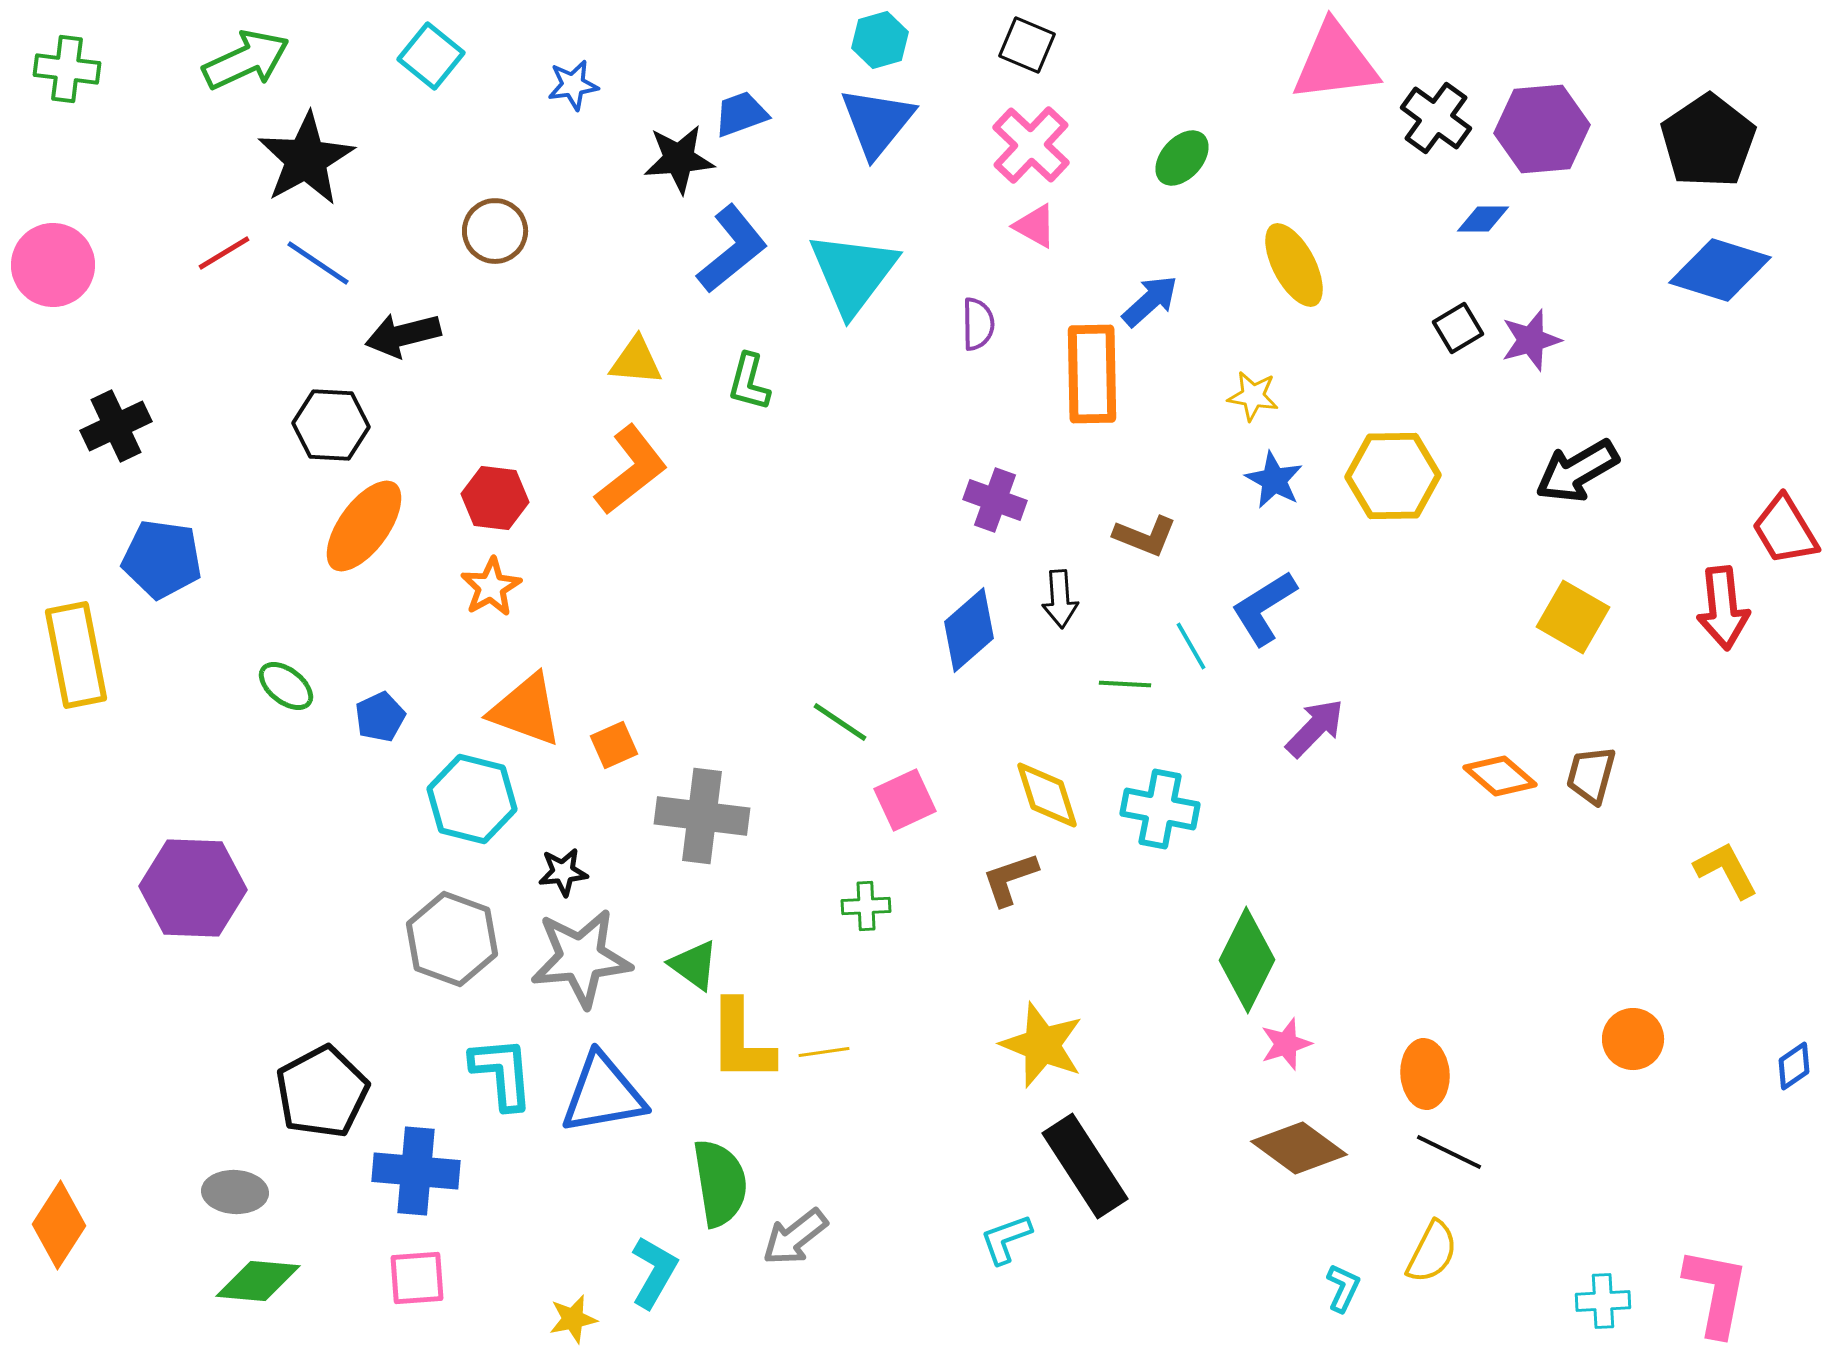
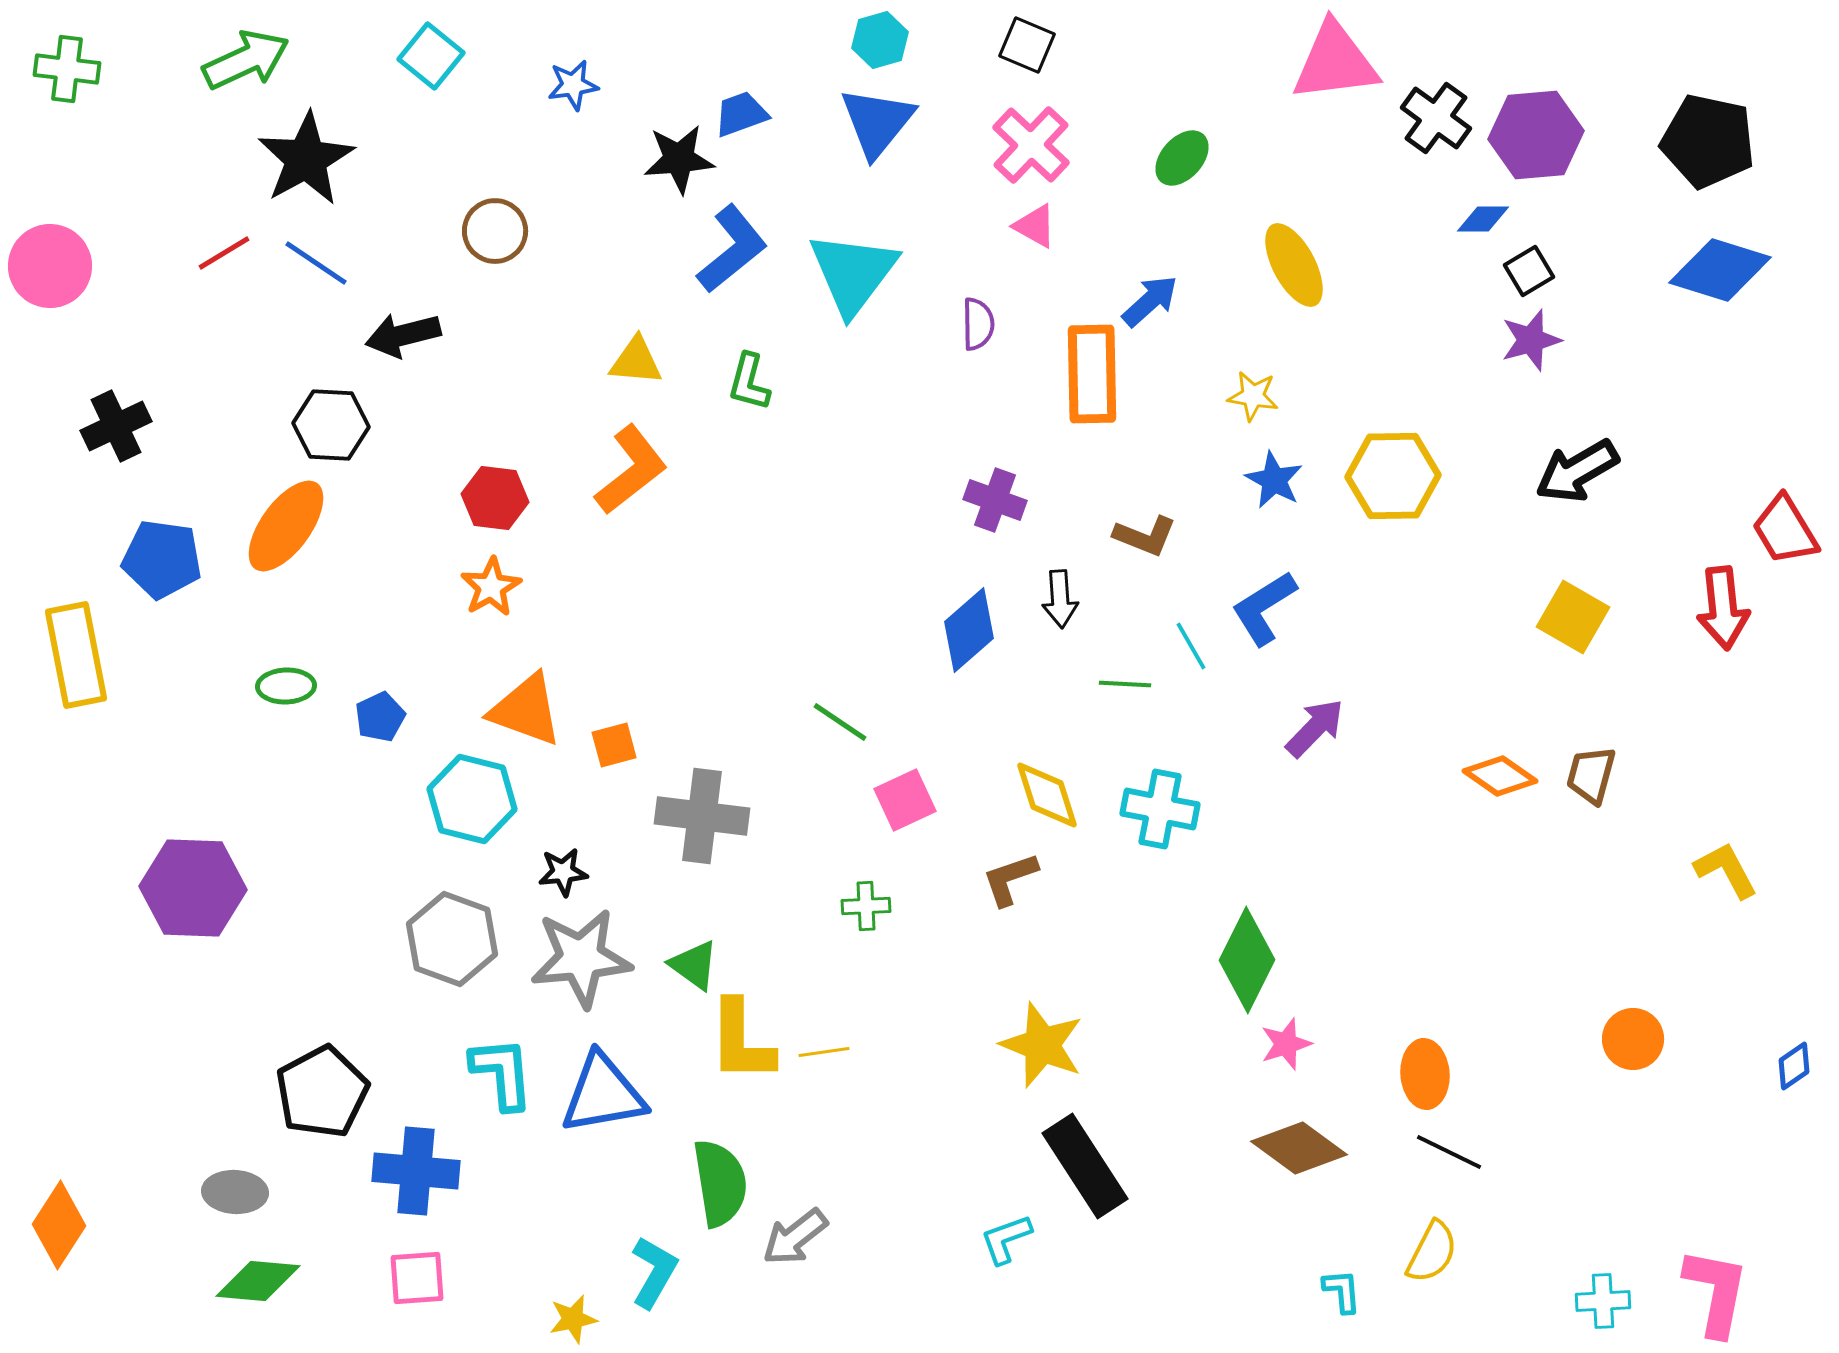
purple hexagon at (1542, 129): moved 6 px left, 6 px down
black pentagon at (1708, 141): rotated 26 degrees counterclockwise
blue line at (318, 263): moved 2 px left
pink circle at (53, 265): moved 3 px left, 1 px down
black square at (1458, 328): moved 71 px right, 57 px up
orange ellipse at (364, 526): moved 78 px left
green ellipse at (286, 686): rotated 40 degrees counterclockwise
orange square at (614, 745): rotated 9 degrees clockwise
orange diamond at (1500, 776): rotated 6 degrees counterclockwise
cyan L-shape at (1343, 1288): moved 1 px left, 3 px down; rotated 30 degrees counterclockwise
